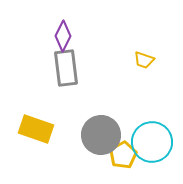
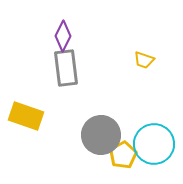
yellow rectangle: moved 10 px left, 13 px up
cyan circle: moved 2 px right, 2 px down
